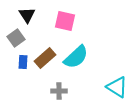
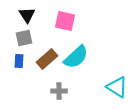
gray square: moved 8 px right; rotated 24 degrees clockwise
brown rectangle: moved 2 px right, 1 px down
blue rectangle: moved 4 px left, 1 px up
